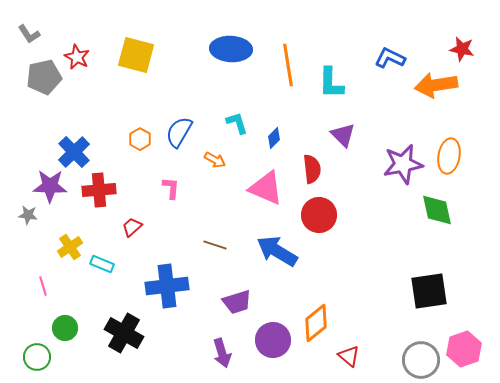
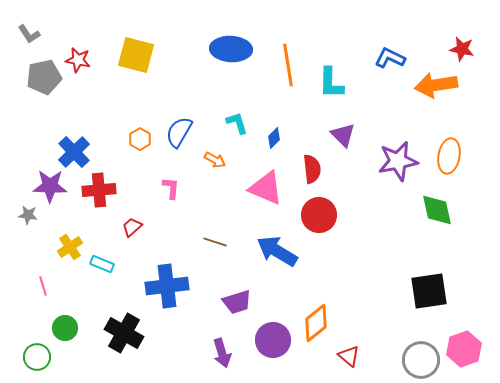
red star at (77, 57): moved 1 px right, 3 px down; rotated 15 degrees counterclockwise
purple star at (403, 164): moved 5 px left, 3 px up
brown line at (215, 245): moved 3 px up
